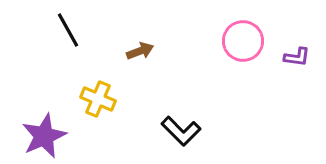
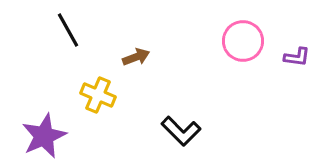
brown arrow: moved 4 px left, 6 px down
yellow cross: moved 4 px up
